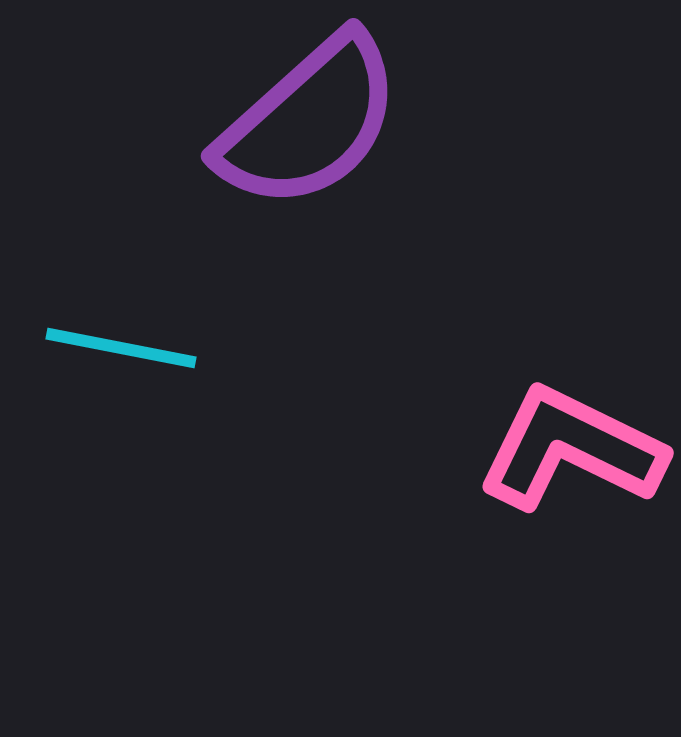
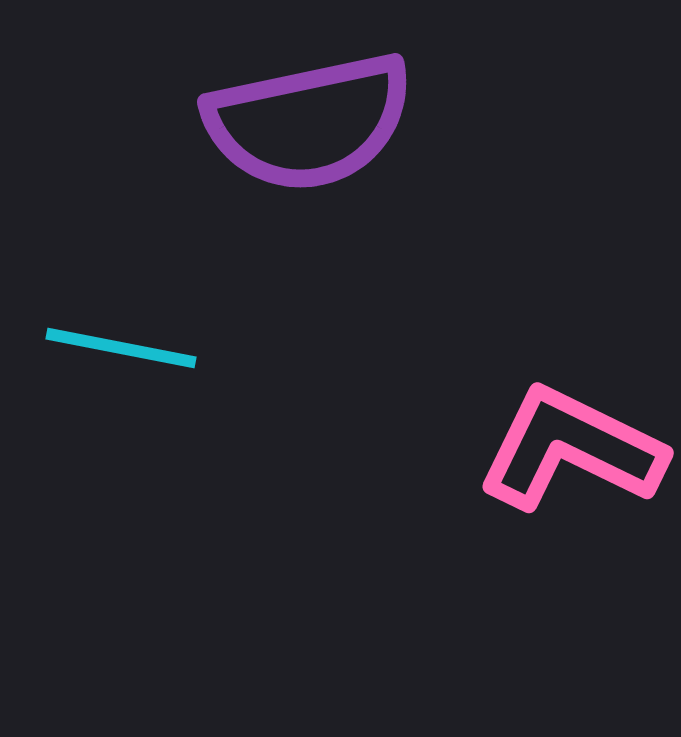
purple semicircle: rotated 30 degrees clockwise
